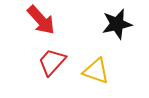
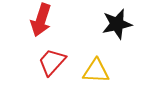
red arrow: rotated 60 degrees clockwise
yellow triangle: rotated 16 degrees counterclockwise
